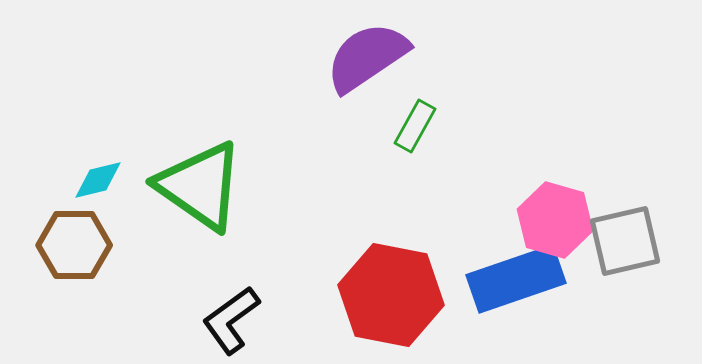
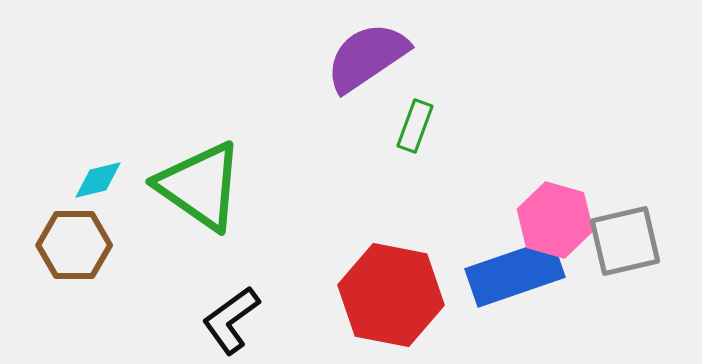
green rectangle: rotated 9 degrees counterclockwise
blue rectangle: moved 1 px left, 6 px up
